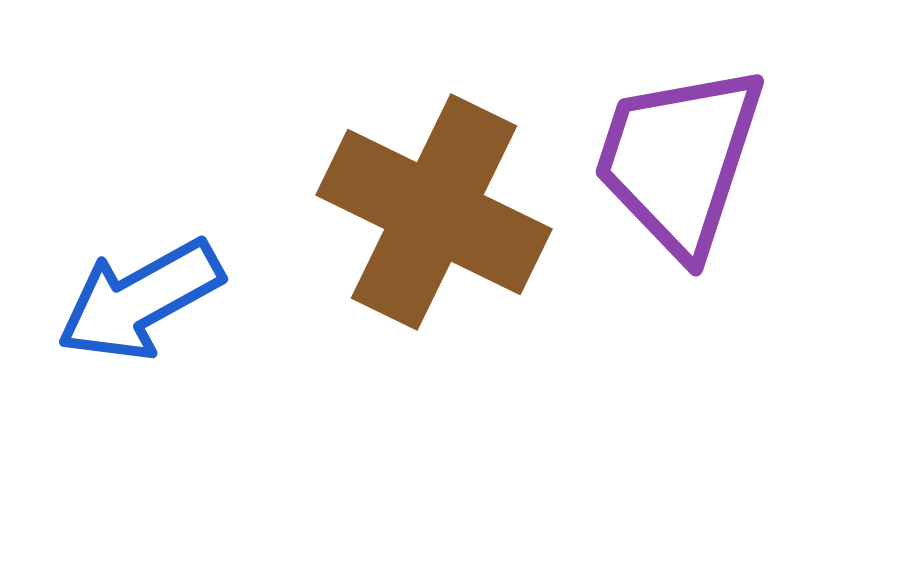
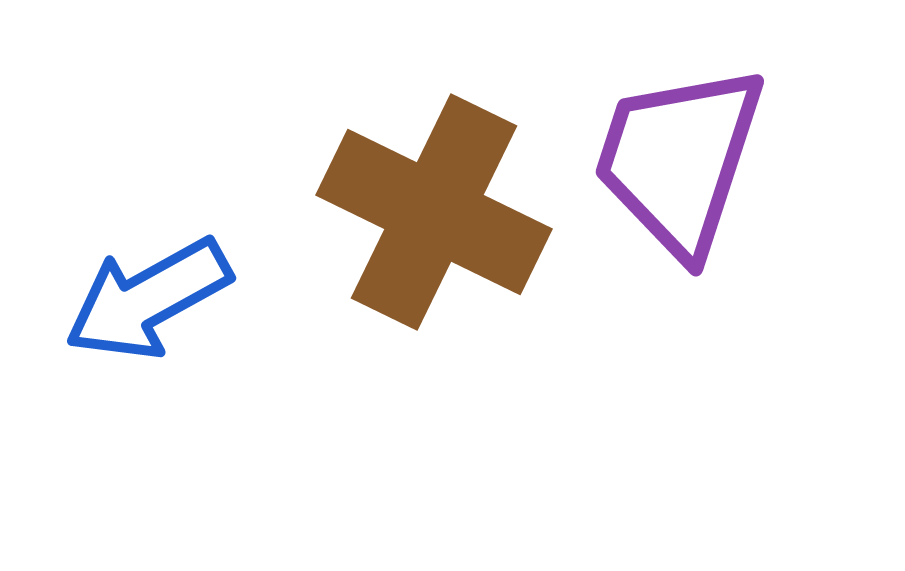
blue arrow: moved 8 px right, 1 px up
